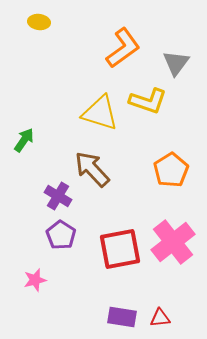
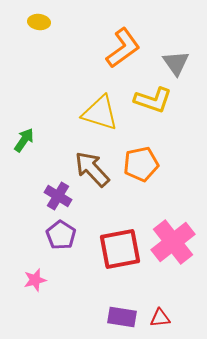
gray triangle: rotated 12 degrees counterclockwise
yellow L-shape: moved 5 px right, 1 px up
orange pentagon: moved 30 px left, 6 px up; rotated 20 degrees clockwise
